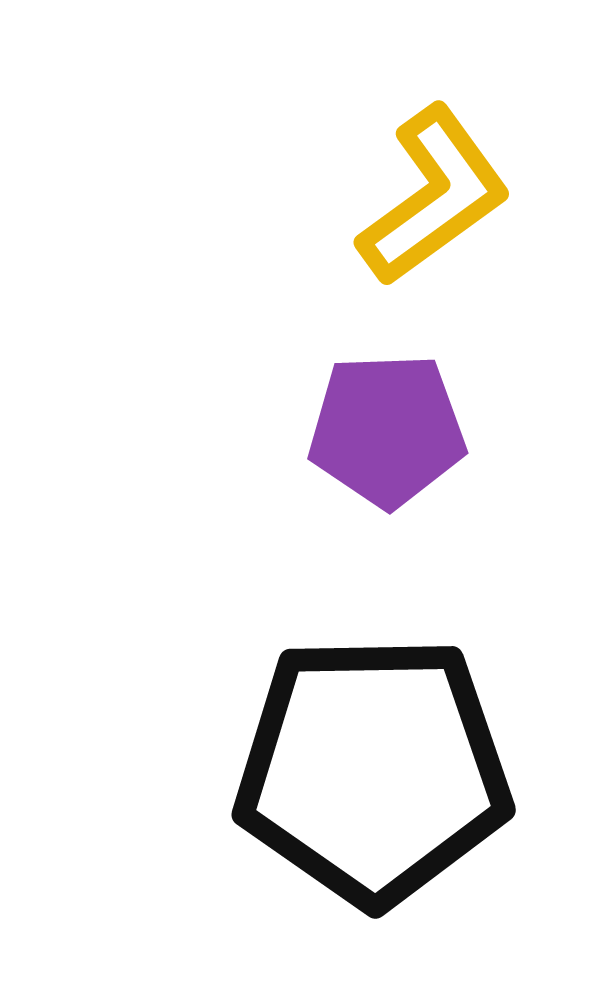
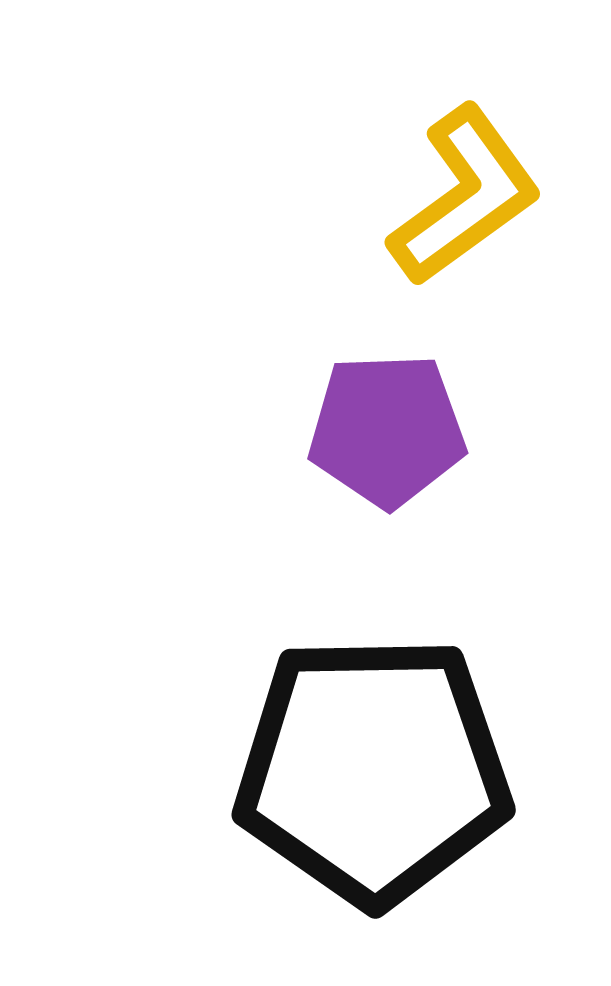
yellow L-shape: moved 31 px right
